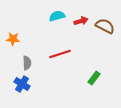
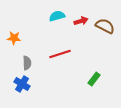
orange star: moved 1 px right, 1 px up
green rectangle: moved 1 px down
